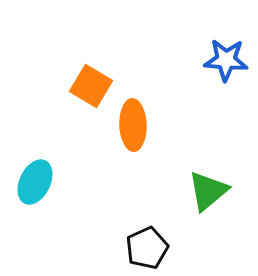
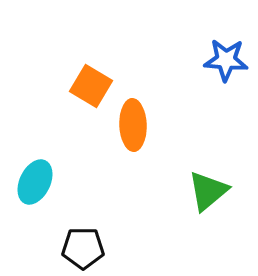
black pentagon: moved 64 px left; rotated 24 degrees clockwise
